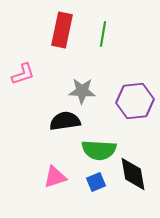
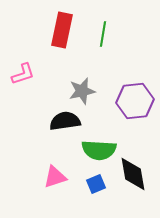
gray star: rotated 16 degrees counterclockwise
blue square: moved 2 px down
